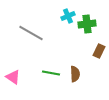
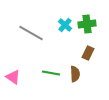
cyan cross: moved 3 px left, 9 px down; rotated 24 degrees counterclockwise
brown rectangle: moved 11 px left, 2 px down
